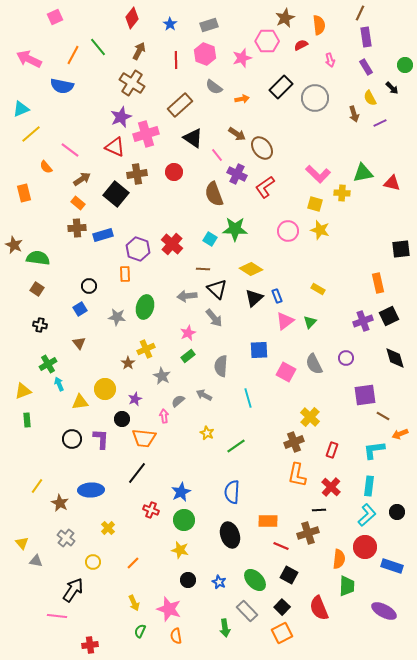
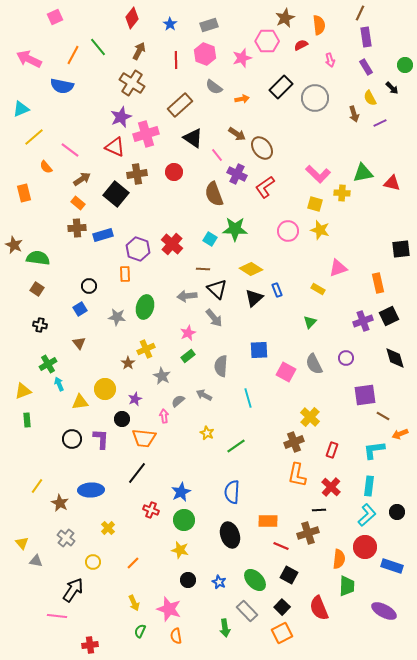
yellow line at (31, 134): moved 3 px right, 3 px down
blue rectangle at (277, 296): moved 6 px up
pink triangle at (285, 321): moved 53 px right, 53 px up; rotated 18 degrees clockwise
